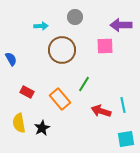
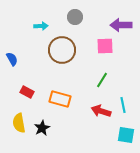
blue semicircle: moved 1 px right
green line: moved 18 px right, 4 px up
orange rectangle: rotated 35 degrees counterclockwise
cyan square: moved 4 px up; rotated 18 degrees clockwise
